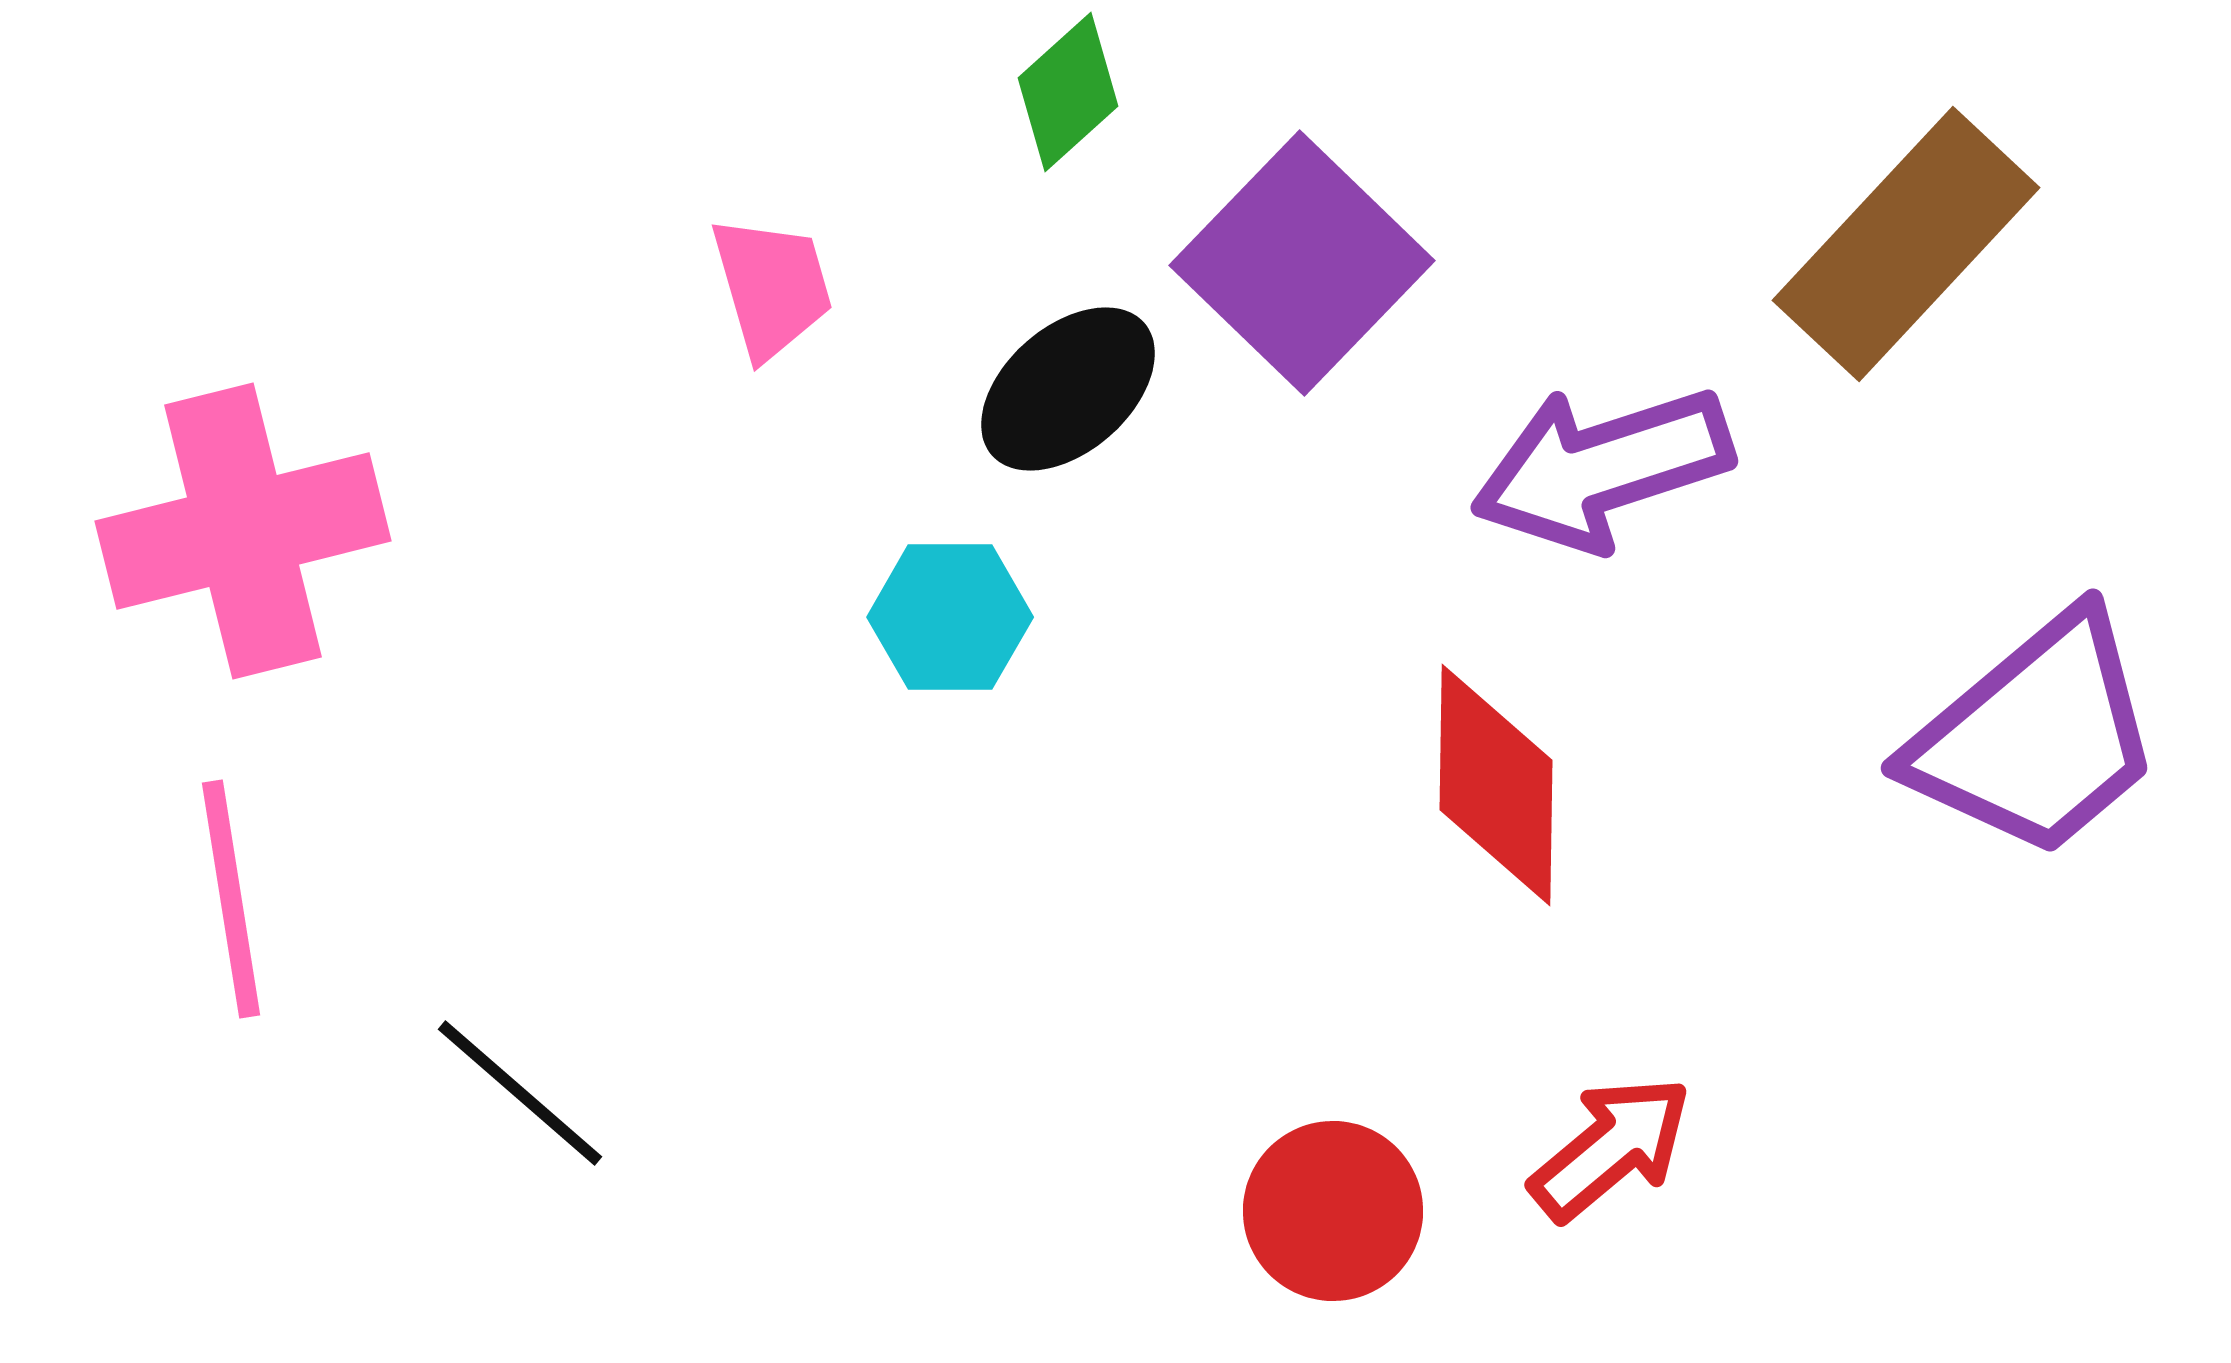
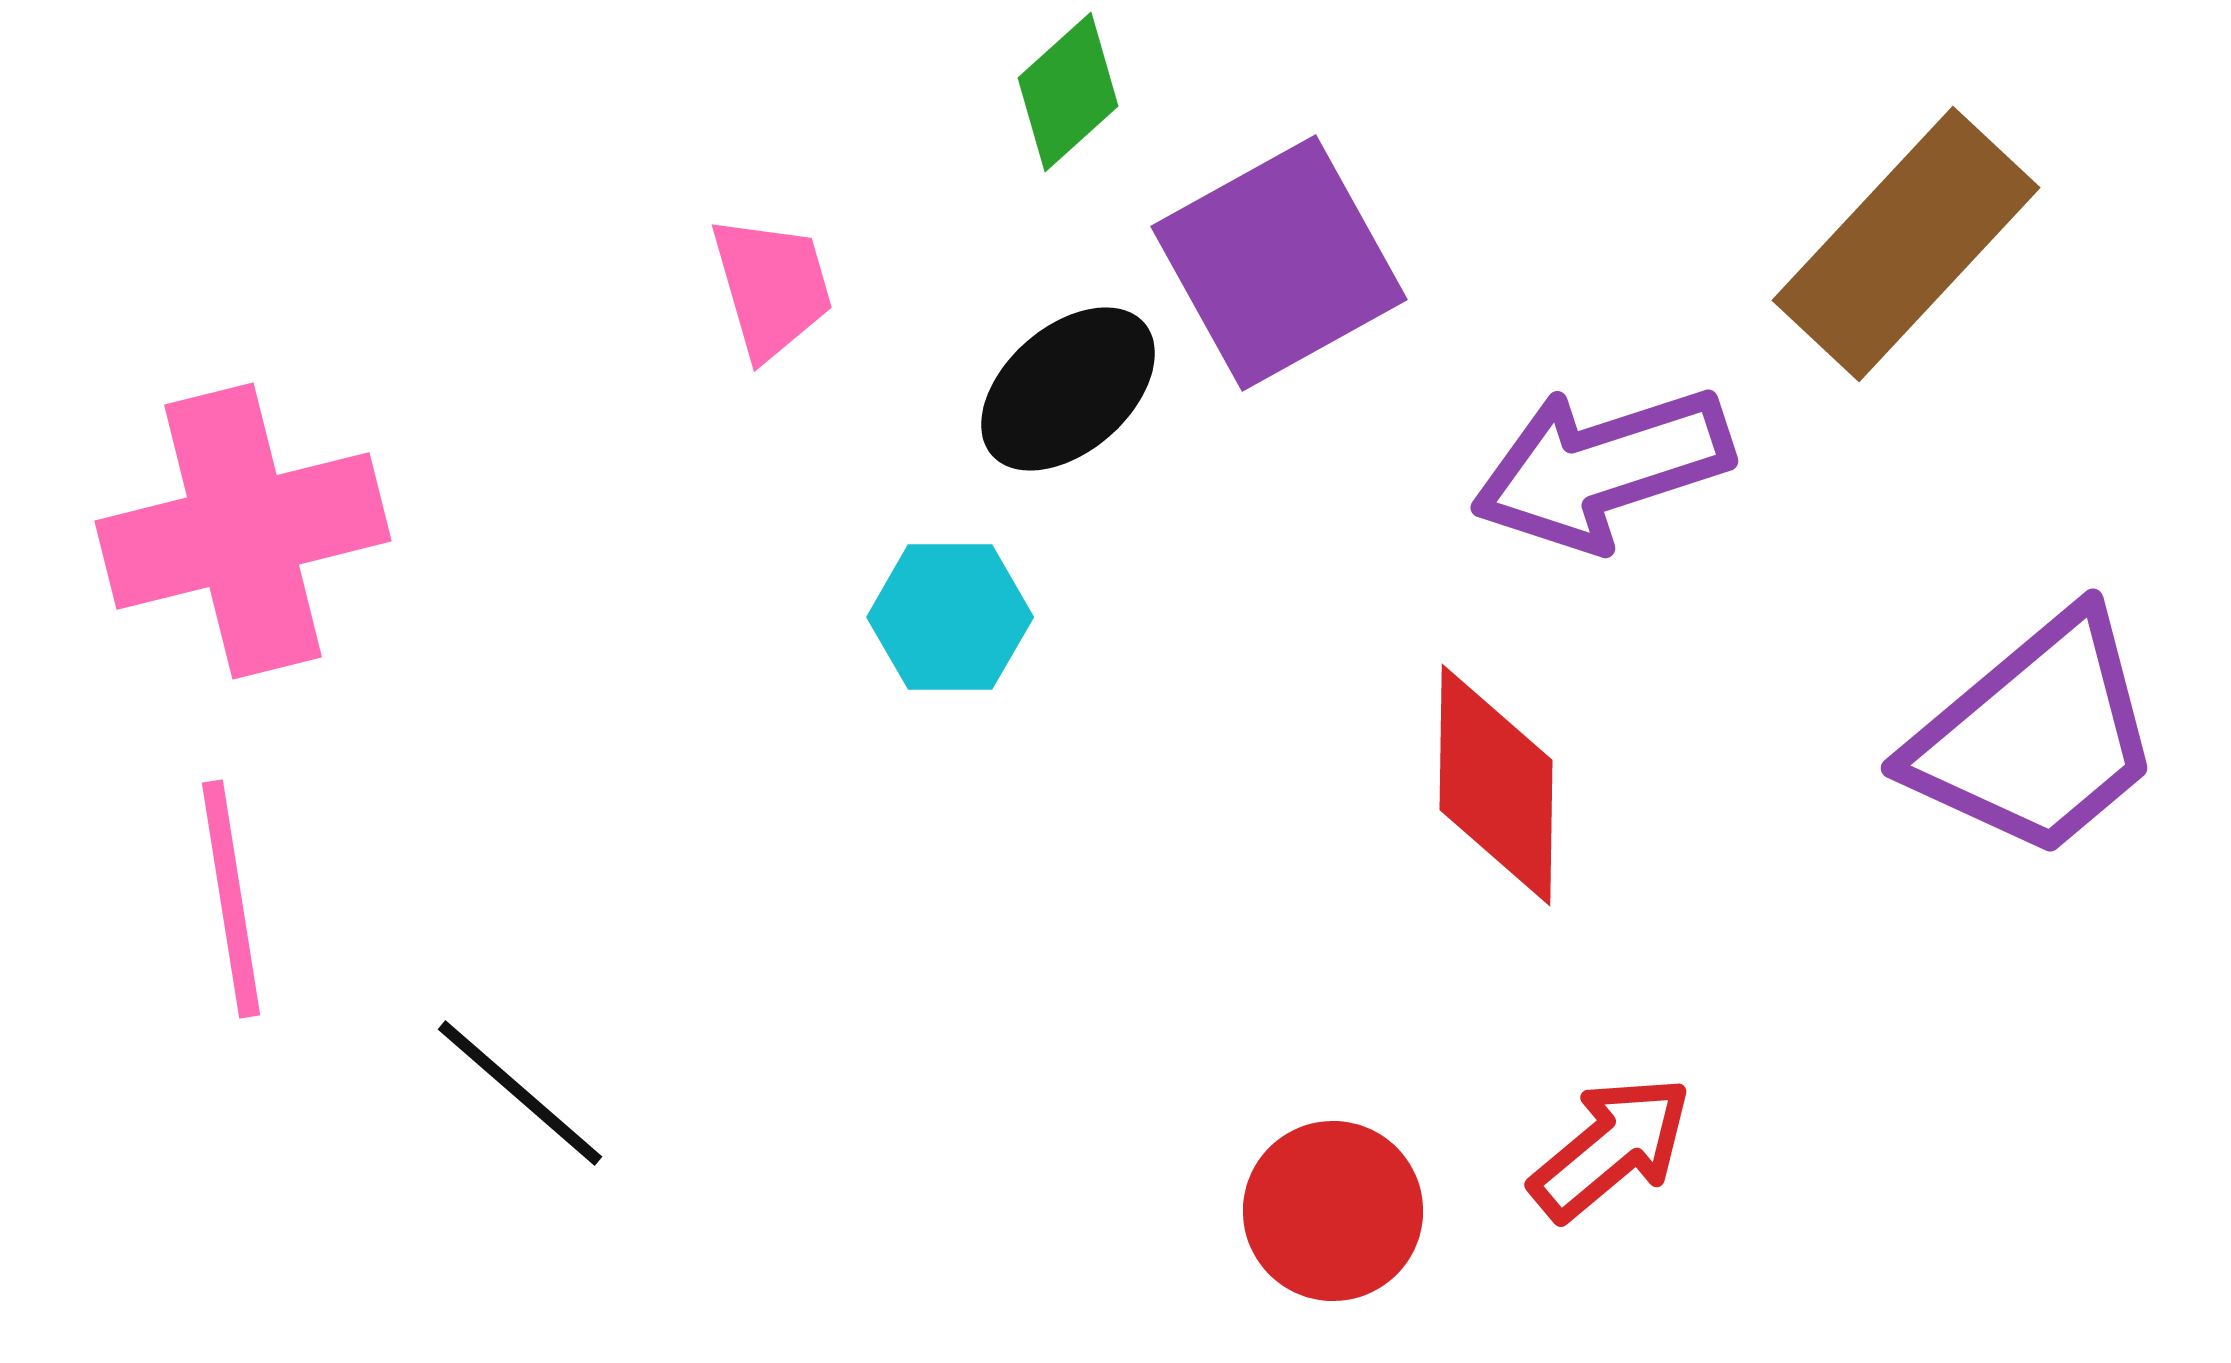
purple square: moved 23 px left; rotated 17 degrees clockwise
